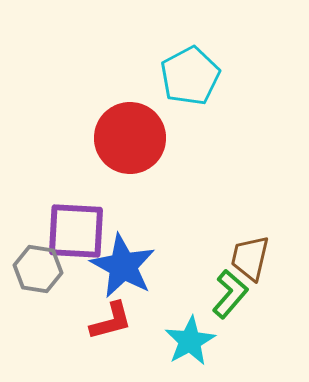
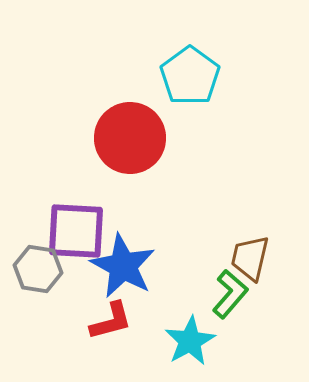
cyan pentagon: rotated 8 degrees counterclockwise
